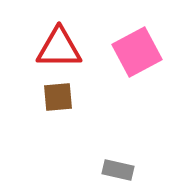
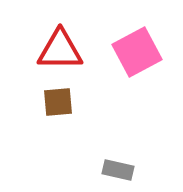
red triangle: moved 1 px right, 2 px down
brown square: moved 5 px down
